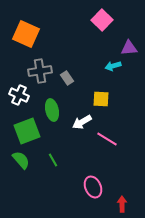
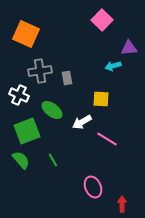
gray rectangle: rotated 24 degrees clockwise
green ellipse: rotated 40 degrees counterclockwise
